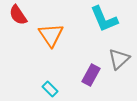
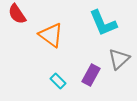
red semicircle: moved 1 px left, 1 px up
cyan L-shape: moved 1 px left, 4 px down
orange triangle: rotated 20 degrees counterclockwise
cyan rectangle: moved 8 px right, 8 px up
